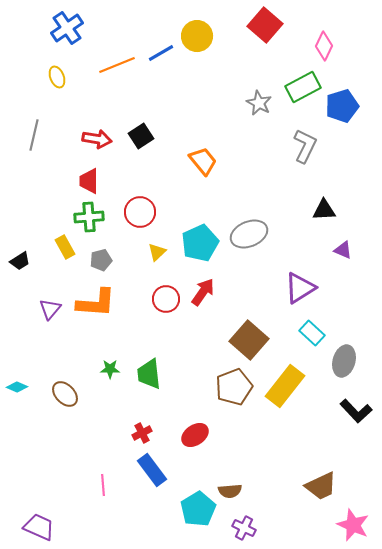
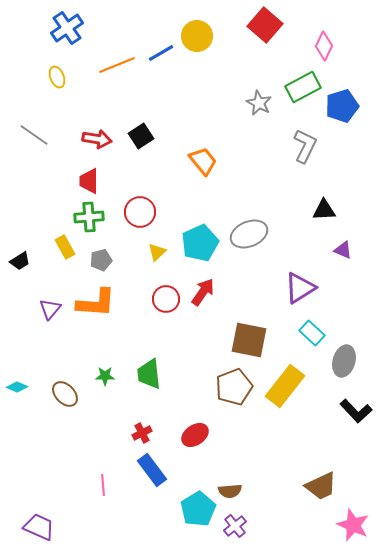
gray line at (34, 135): rotated 68 degrees counterclockwise
brown square at (249, 340): rotated 30 degrees counterclockwise
green star at (110, 369): moved 5 px left, 7 px down
purple cross at (244, 528): moved 9 px left, 2 px up; rotated 25 degrees clockwise
